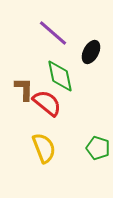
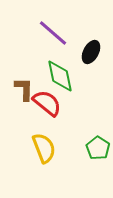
green pentagon: rotated 15 degrees clockwise
